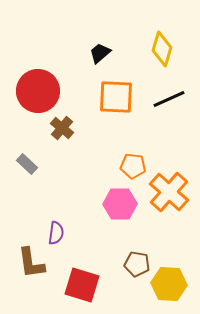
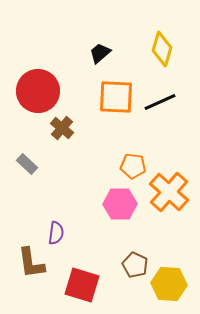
black line: moved 9 px left, 3 px down
brown pentagon: moved 2 px left, 1 px down; rotated 15 degrees clockwise
